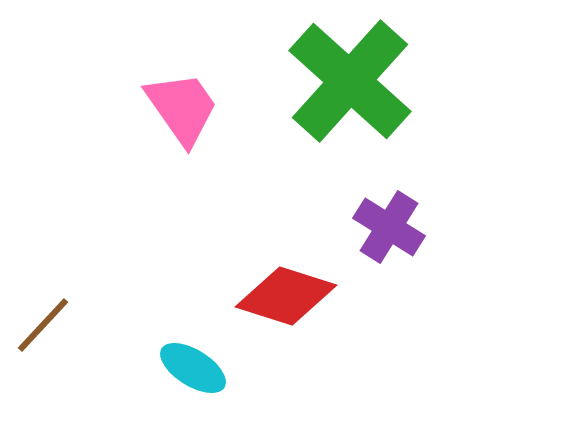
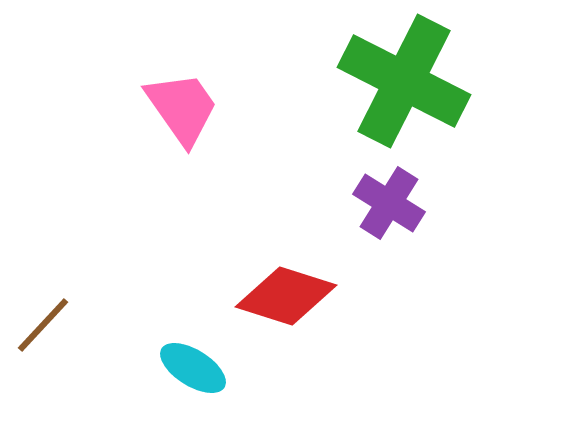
green cross: moved 54 px right; rotated 15 degrees counterclockwise
purple cross: moved 24 px up
